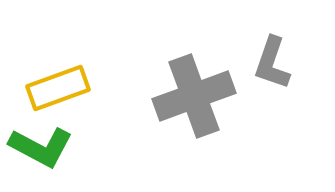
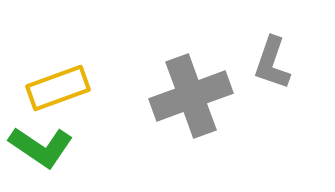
gray cross: moved 3 px left
green L-shape: rotated 6 degrees clockwise
